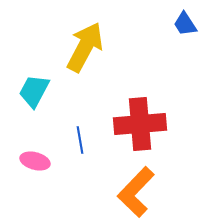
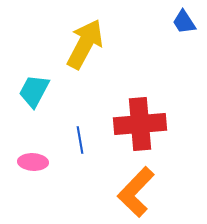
blue trapezoid: moved 1 px left, 2 px up
yellow arrow: moved 3 px up
pink ellipse: moved 2 px left, 1 px down; rotated 12 degrees counterclockwise
